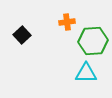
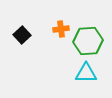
orange cross: moved 6 px left, 7 px down
green hexagon: moved 5 px left
